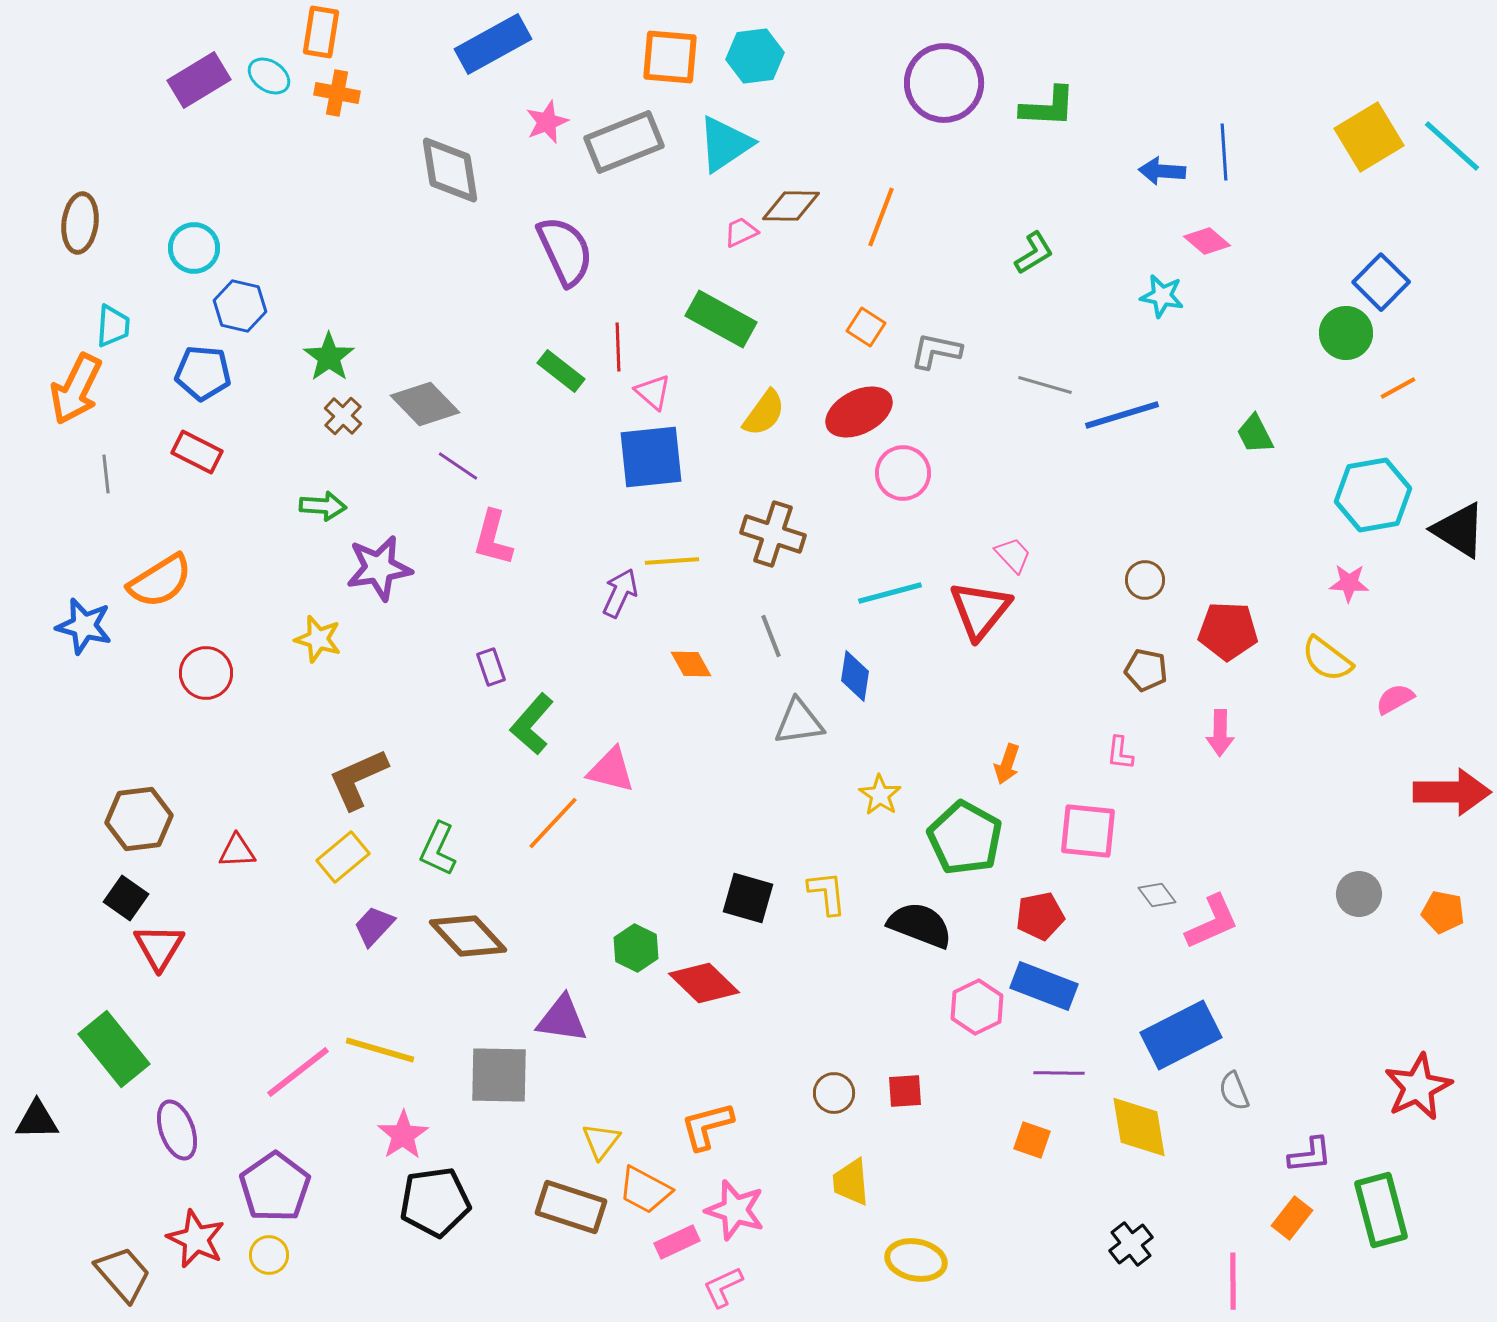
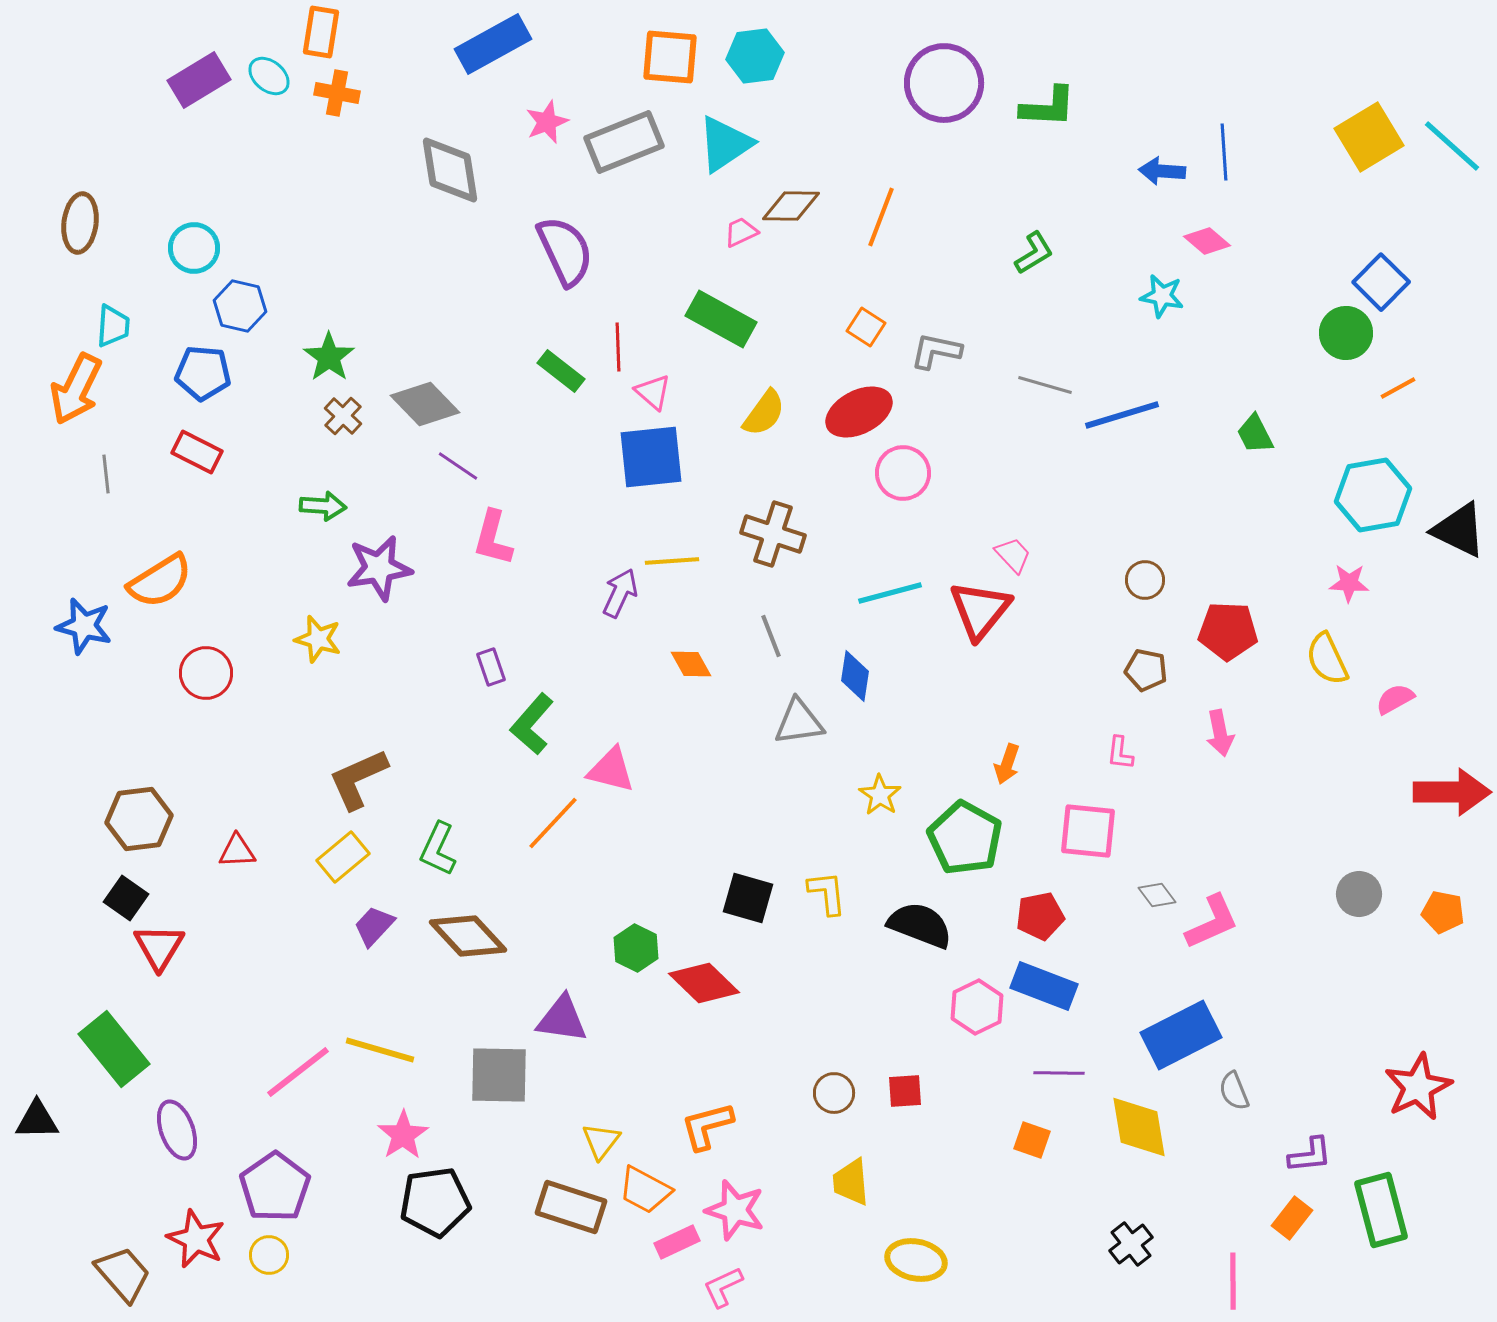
cyan ellipse at (269, 76): rotated 6 degrees clockwise
black triangle at (1459, 530): rotated 6 degrees counterclockwise
yellow semicircle at (1327, 659): rotated 28 degrees clockwise
pink arrow at (1220, 733): rotated 12 degrees counterclockwise
